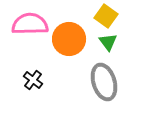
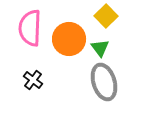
yellow square: rotated 10 degrees clockwise
pink semicircle: moved 4 px down; rotated 87 degrees counterclockwise
green triangle: moved 8 px left, 6 px down
